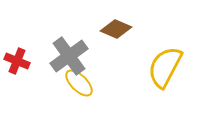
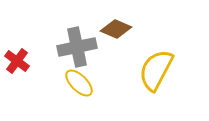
gray cross: moved 8 px right, 9 px up; rotated 24 degrees clockwise
red cross: rotated 15 degrees clockwise
yellow semicircle: moved 9 px left, 3 px down
